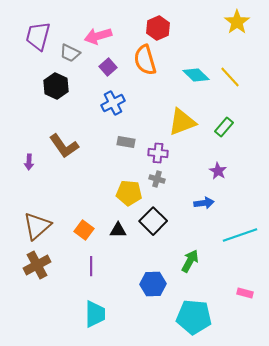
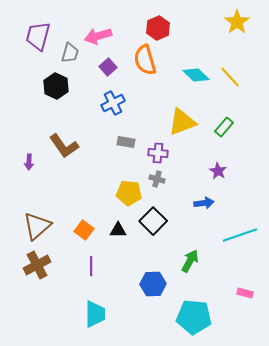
gray trapezoid: rotated 100 degrees counterclockwise
